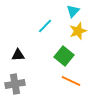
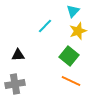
green square: moved 5 px right
